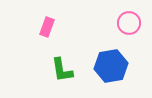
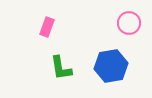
green L-shape: moved 1 px left, 2 px up
